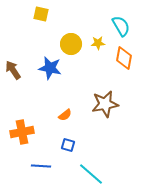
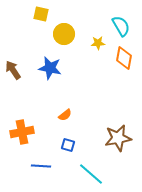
yellow circle: moved 7 px left, 10 px up
brown star: moved 13 px right, 34 px down
